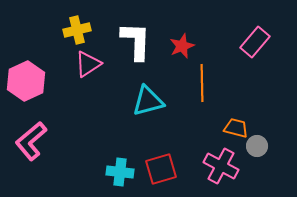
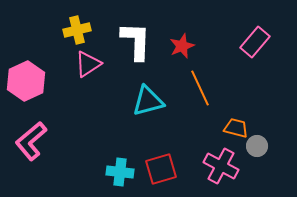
orange line: moved 2 px left, 5 px down; rotated 24 degrees counterclockwise
